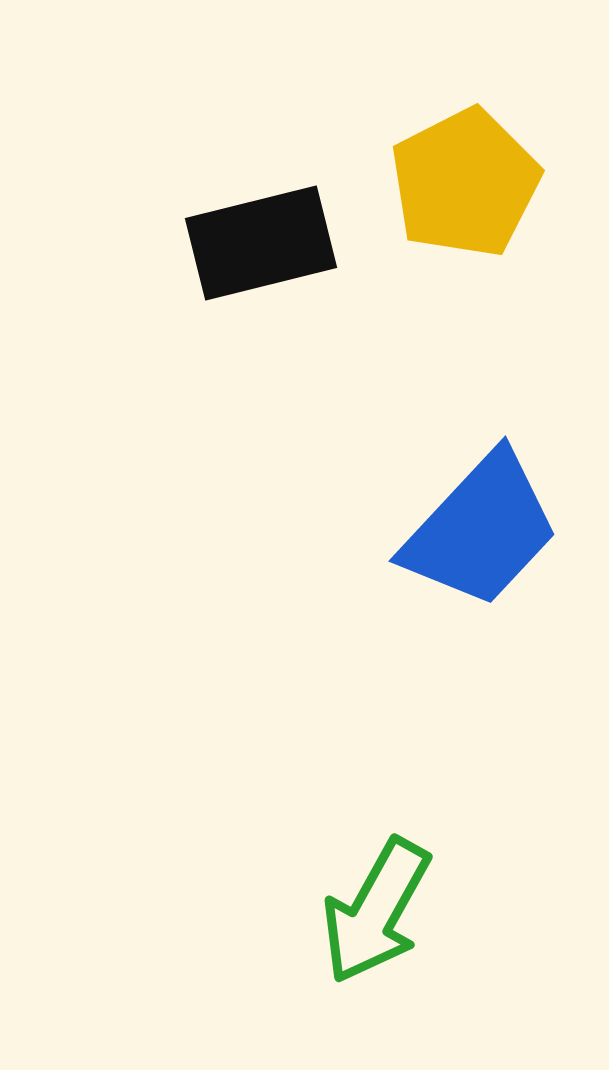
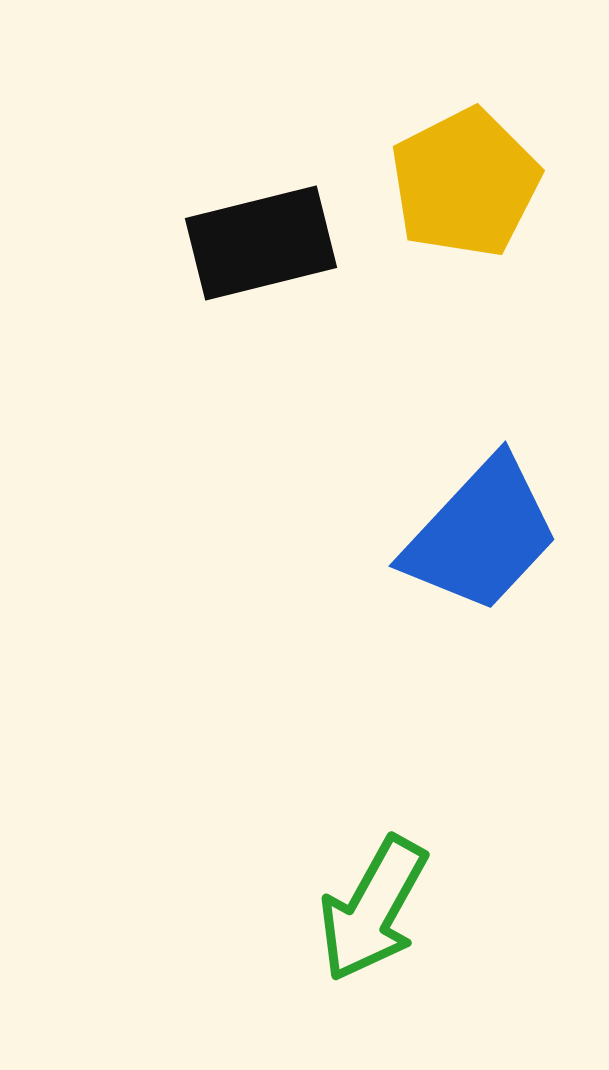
blue trapezoid: moved 5 px down
green arrow: moved 3 px left, 2 px up
